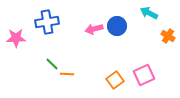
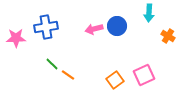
cyan arrow: rotated 114 degrees counterclockwise
blue cross: moved 1 px left, 5 px down
orange line: moved 1 px right, 1 px down; rotated 32 degrees clockwise
